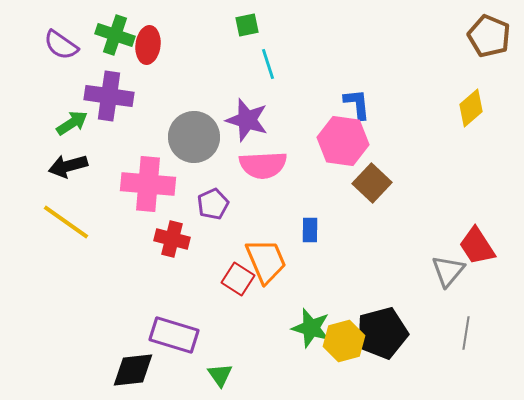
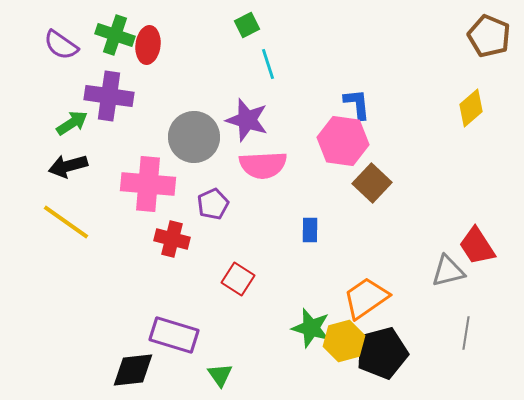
green square: rotated 15 degrees counterclockwise
orange trapezoid: moved 100 px right, 37 px down; rotated 102 degrees counterclockwise
gray triangle: rotated 36 degrees clockwise
black pentagon: moved 20 px down
